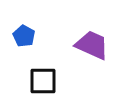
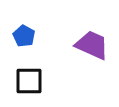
black square: moved 14 px left
